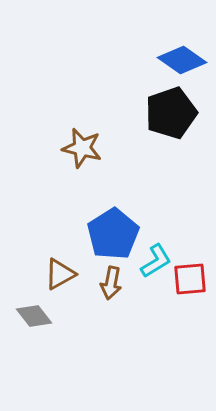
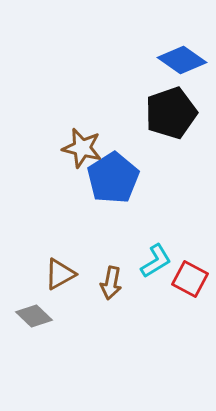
blue pentagon: moved 56 px up
red square: rotated 33 degrees clockwise
gray diamond: rotated 9 degrees counterclockwise
